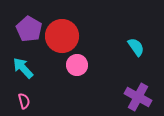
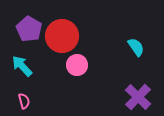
cyan arrow: moved 1 px left, 2 px up
purple cross: rotated 16 degrees clockwise
